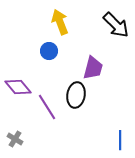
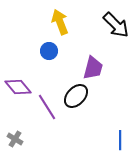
black ellipse: moved 1 px down; rotated 35 degrees clockwise
